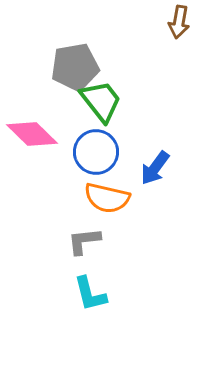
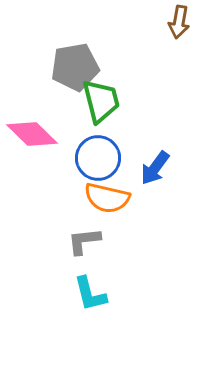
green trapezoid: rotated 24 degrees clockwise
blue circle: moved 2 px right, 6 px down
